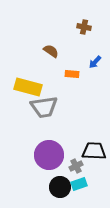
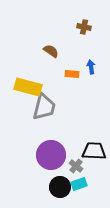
blue arrow: moved 4 px left, 5 px down; rotated 128 degrees clockwise
gray trapezoid: rotated 68 degrees counterclockwise
purple circle: moved 2 px right
gray cross: rotated 24 degrees counterclockwise
